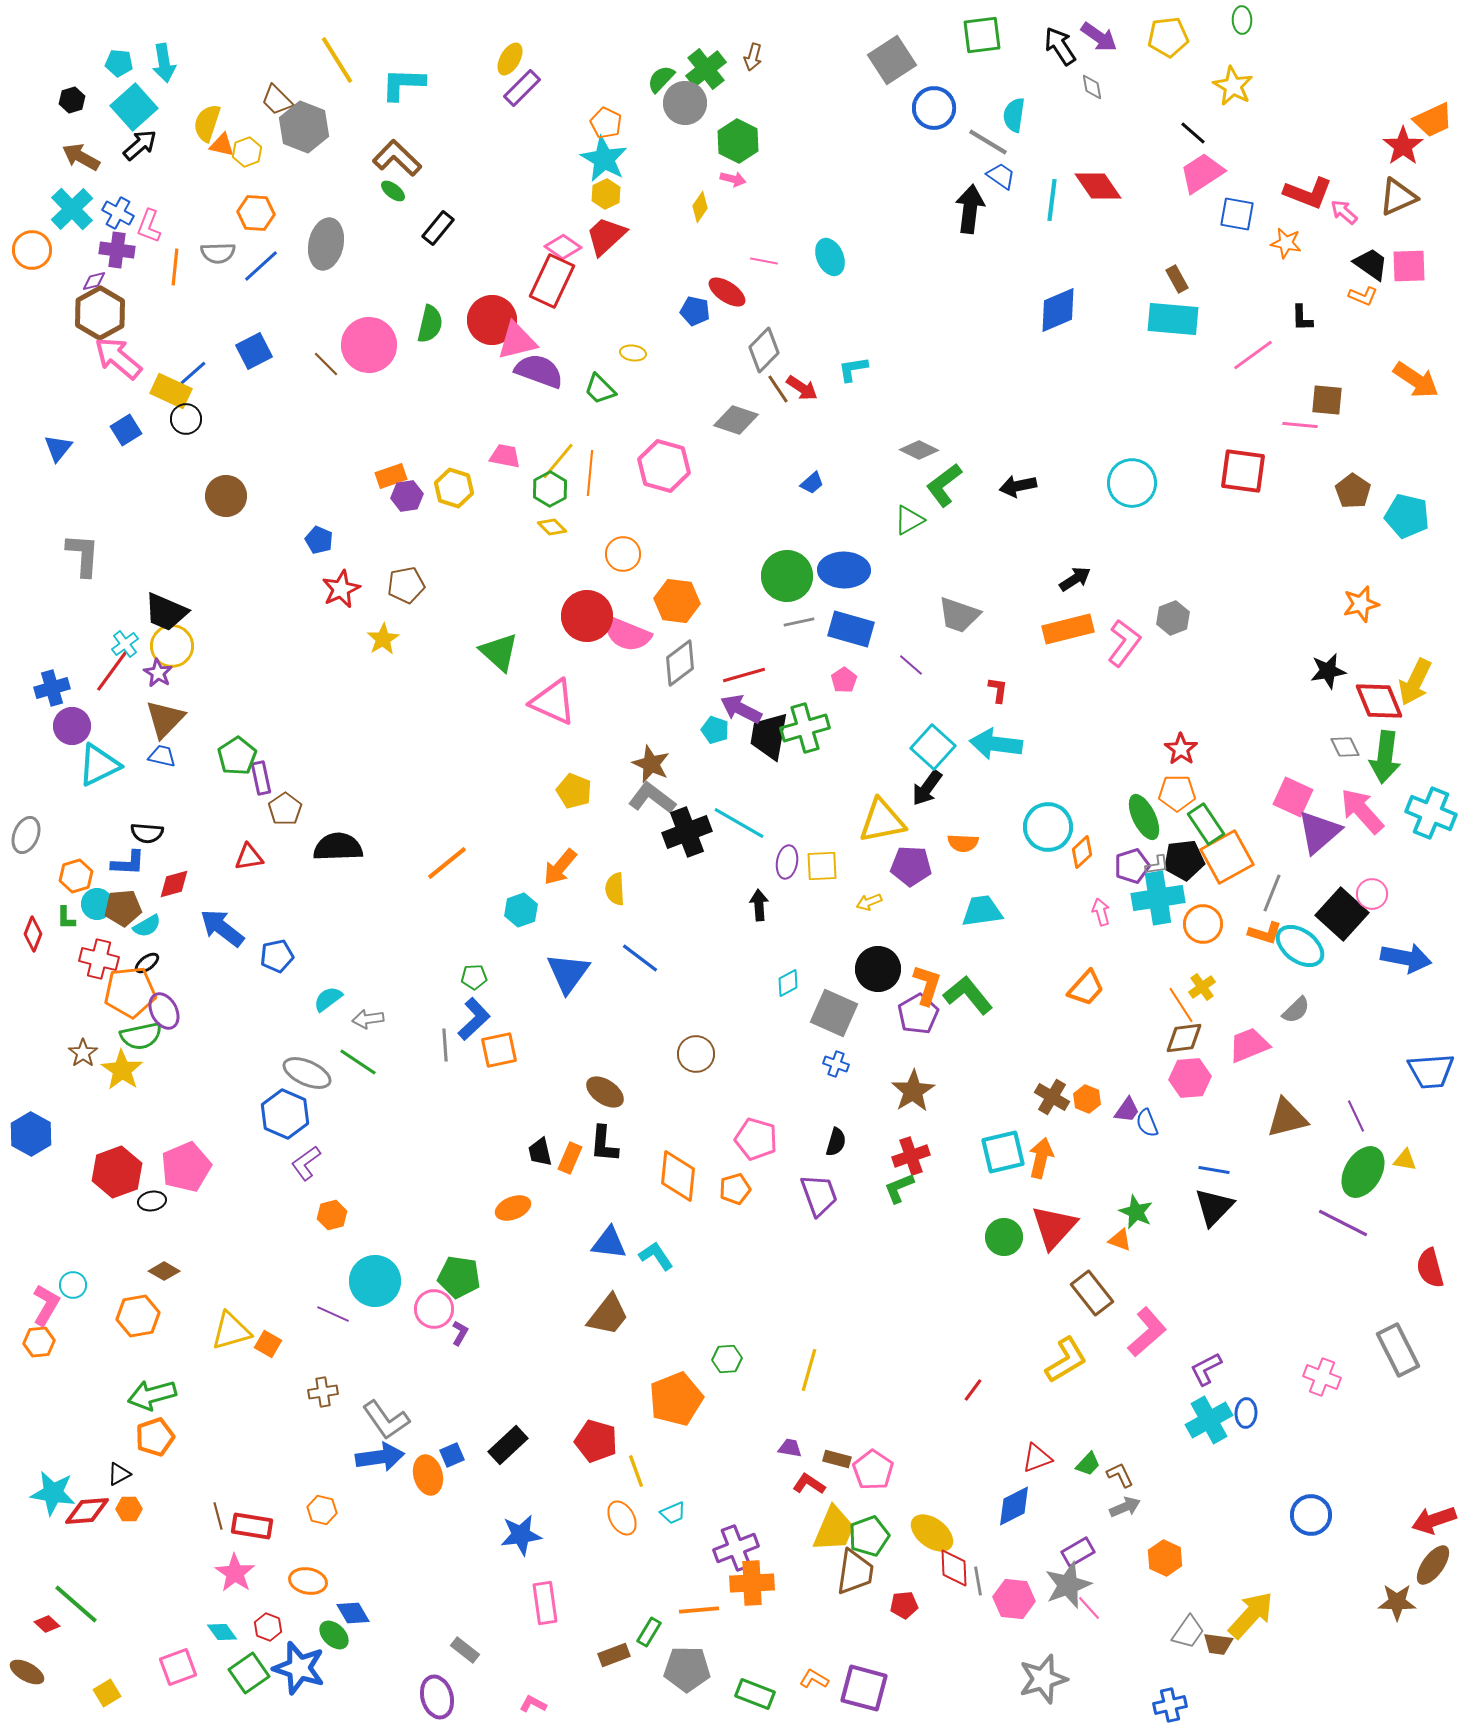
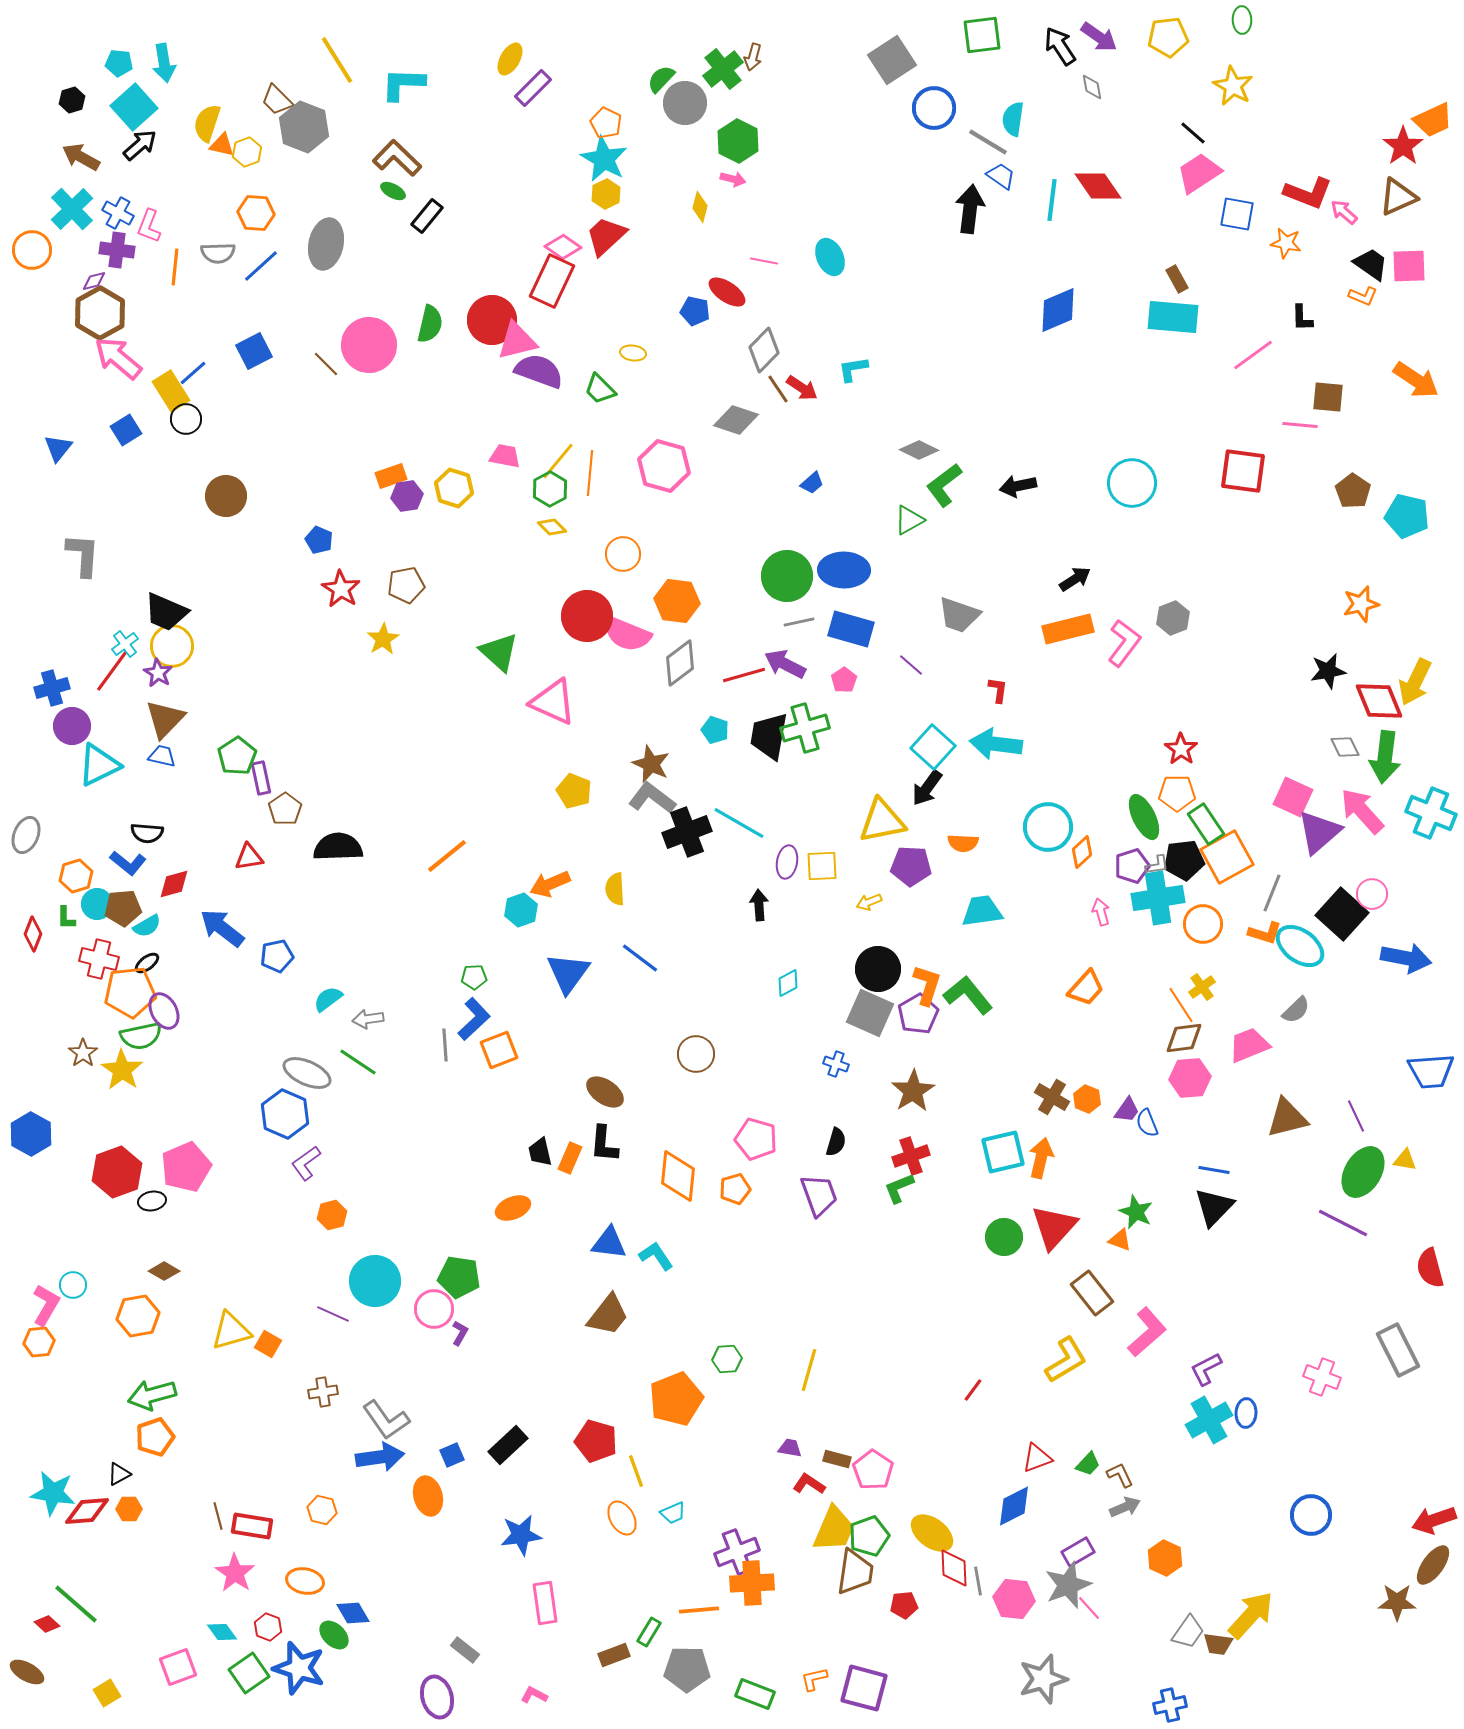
green cross at (706, 69): moved 17 px right
purple rectangle at (522, 88): moved 11 px right
cyan semicircle at (1014, 115): moved 1 px left, 4 px down
pink trapezoid at (1202, 173): moved 3 px left
green ellipse at (393, 191): rotated 10 degrees counterclockwise
yellow diamond at (700, 207): rotated 20 degrees counterclockwise
black rectangle at (438, 228): moved 11 px left, 12 px up
cyan rectangle at (1173, 319): moved 2 px up
yellow rectangle at (171, 391): rotated 33 degrees clockwise
brown square at (1327, 400): moved 1 px right, 3 px up
red star at (341, 589): rotated 15 degrees counterclockwise
purple arrow at (741, 709): moved 44 px right, 45 px up
blue L-shape at (128, 863): rotated 36 degrees clockwise
orange line at (447, 863): moved 7 px up
orange arrow at (560, 867): moved 10 px left, 17 px down; rotated 27 degrees clockwise
gray square at (834, 1013): moved 36 px right
orange square at (499, 1050): rotated 9 degrees counterclockwise
orange ellipse at (428, 1475): moved 21 px down
purple cross at (736, 1548): moved 1 px right, 4 px down
orange ellipse at (308, 1581): moved 3 px left
orange L-shape at (814, 1679): rotated 44 degrees counterclockwise
pink L-shape at (533, 1704): moved 1 px right, 9 px up
